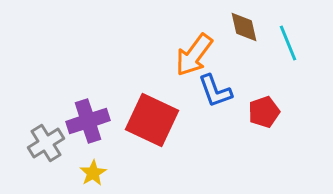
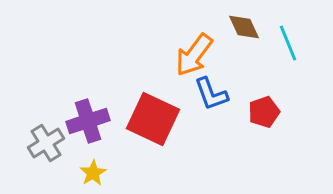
brown diamond: rotated 12 degrees counterclockwise
blue L-shape: moved 4 px left, 3 px down
red square: moved 1 px right, 1 px up
